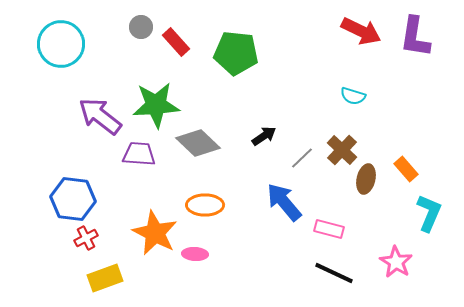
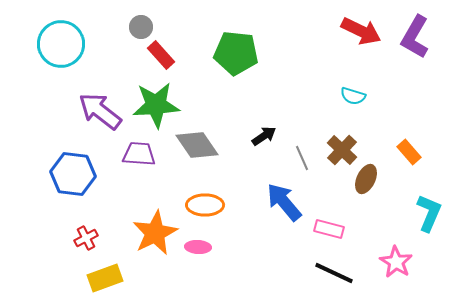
purple L-shape: rotated 21 degrees clockwise
red rectangle: moved 15 px left, 13 px down
purple arrow: moved 5 px up
gray diamond: moved 1 px left, 2 px down; rotated 12 degrees clockwise
gray line: rotated 70 degrees counterclockwise
orange rectangle: moved 3 px right, 17 px up
brown ellipse: rotated 12 degrees clockwise
blue hexagon: moved 25 px up
orange star: rotated 18 degrees clockwise
pink ellipse: moved 3 px right, 7 px up
